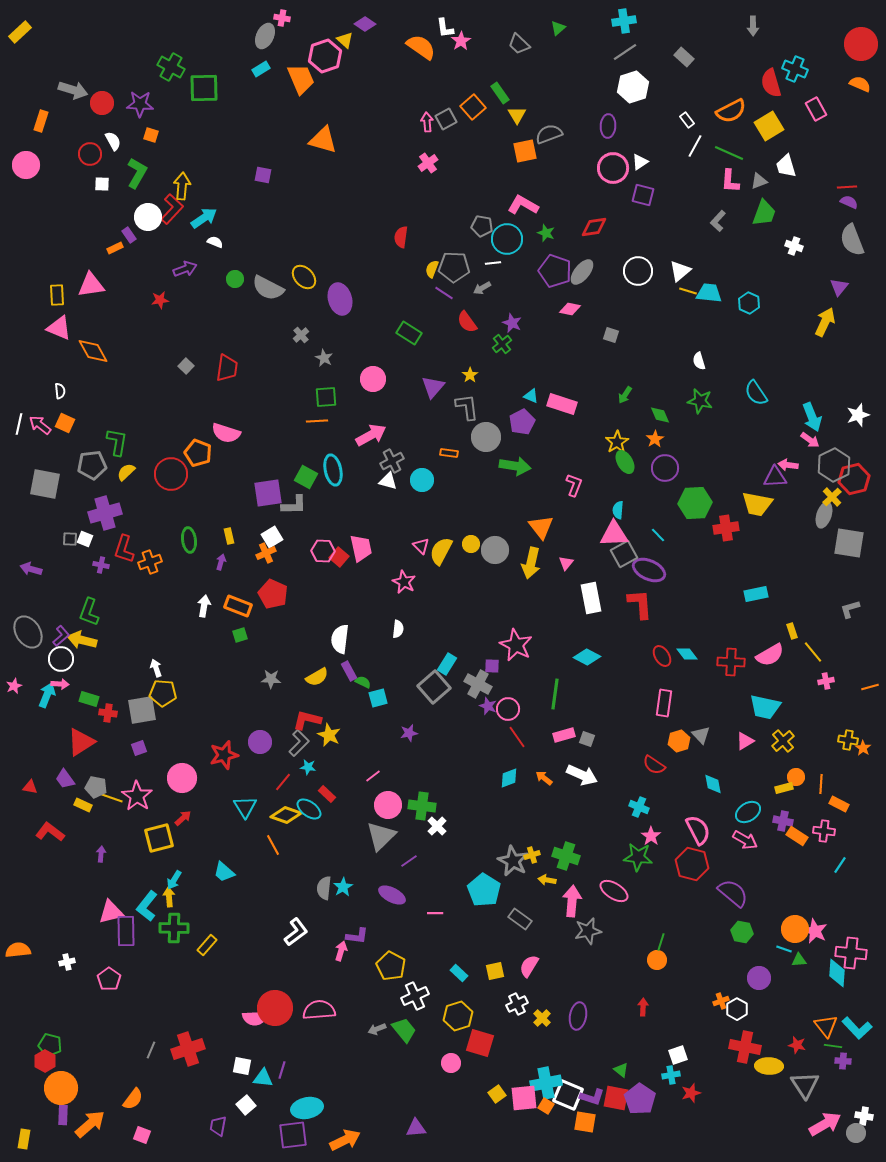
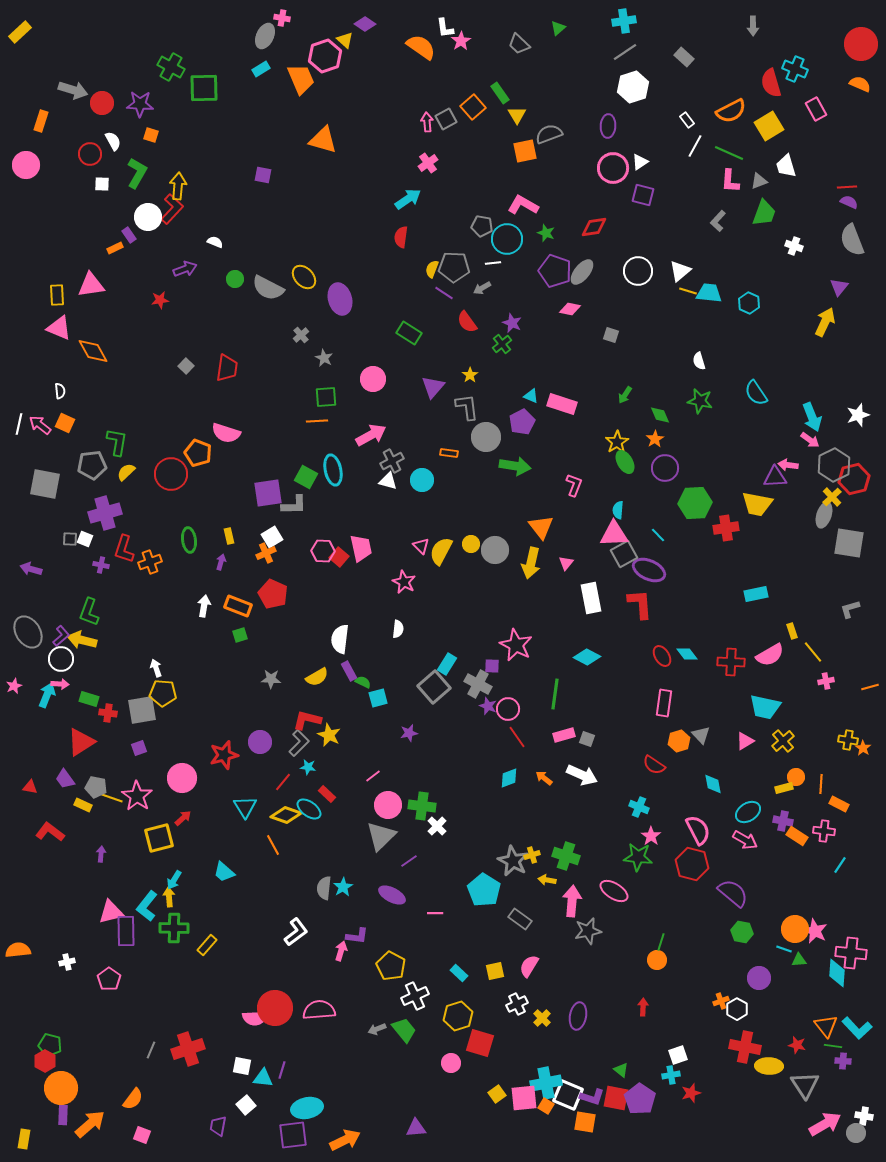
yellow arrow at (182, 186): moved 4 px left
cyan arrow at (204, 218): moved 204 px right, 19 px up
